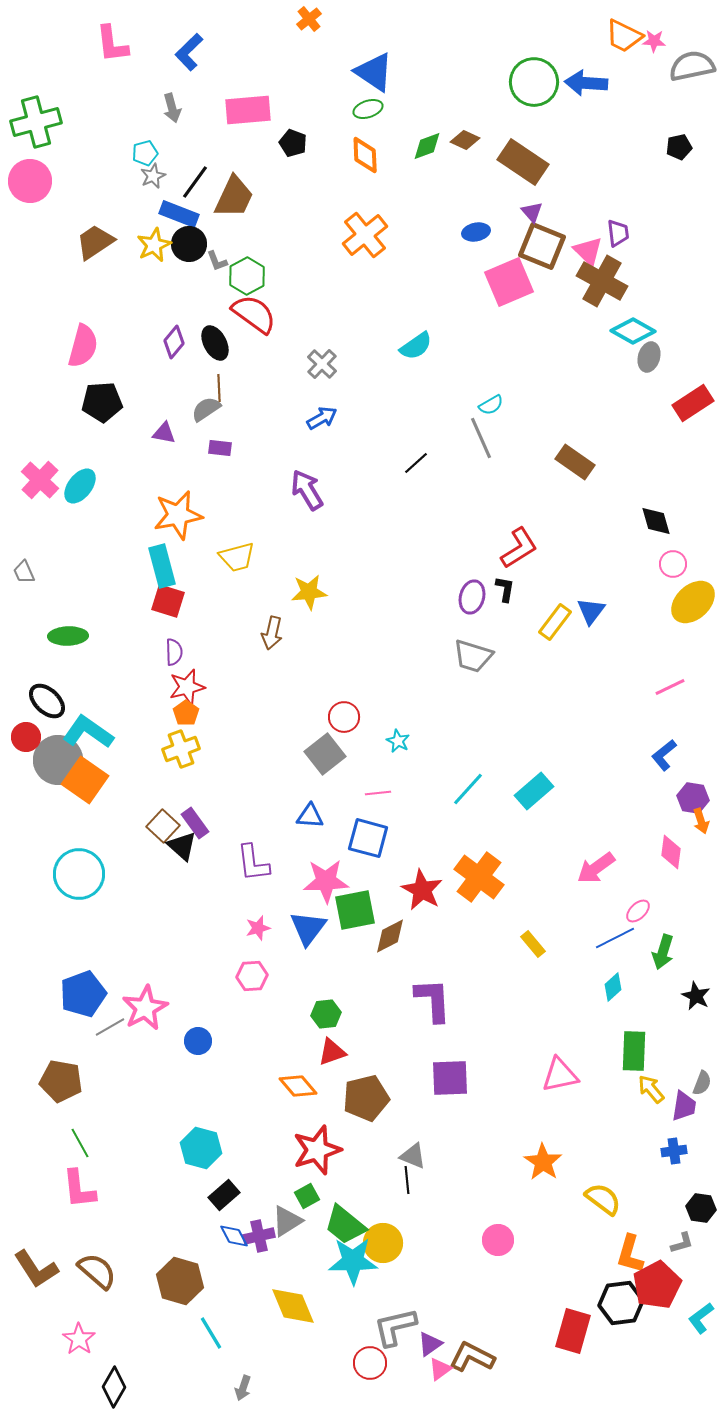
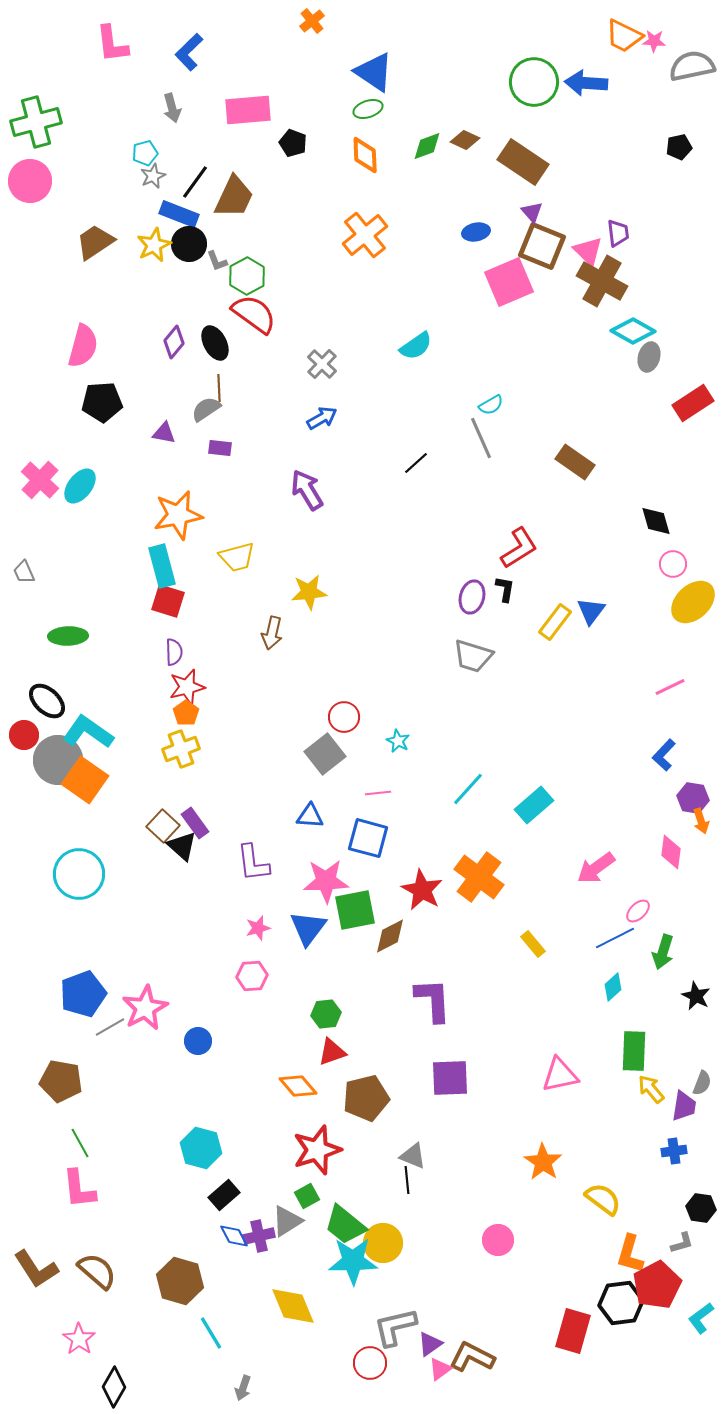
orange cross at (309, 19): moved 3 px right, 2 px down
red circle at (26, 737): moved 2 px left, 2 px up
blue L-shape at (664, 755): rotated 8 degrees counterclockwise
cyan rectangle at (534, 791): moved 14 px down
